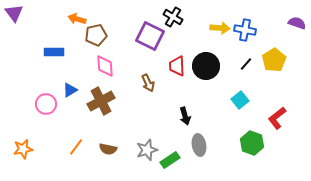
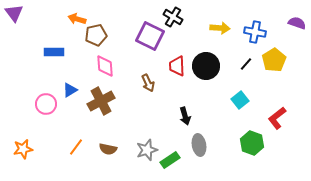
blue cross: moved 10 px right, 2 px down
